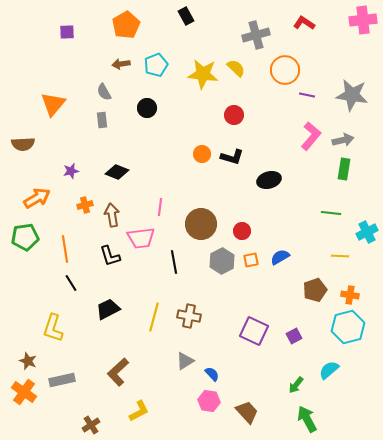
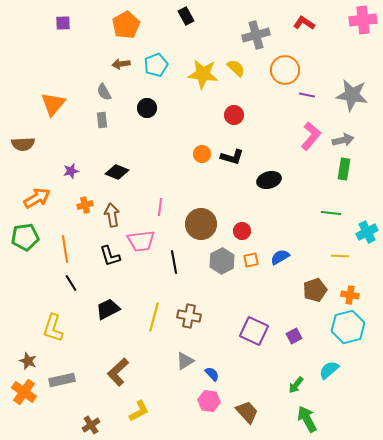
purple square at (67, 32): moved 4 px left, 9 px up
pink trapezoid at (141, 238): moved 3 px down
